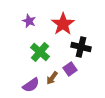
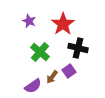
black cross: moved 3 px left, 1 px down
purple square: moved 1 px left, 2 px down
brown arrow: moved 1 px up
purple semicircle: moved 2 px right, 1 px down
